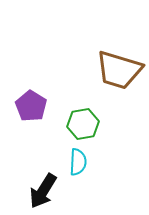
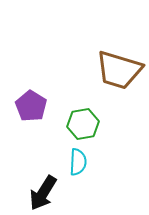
black arrow: moved 2 px down
